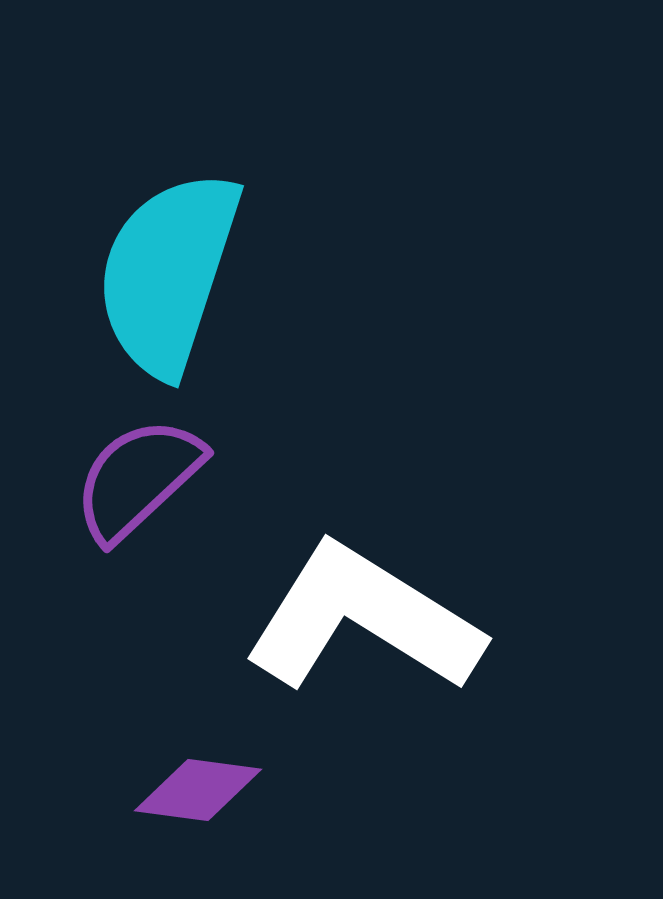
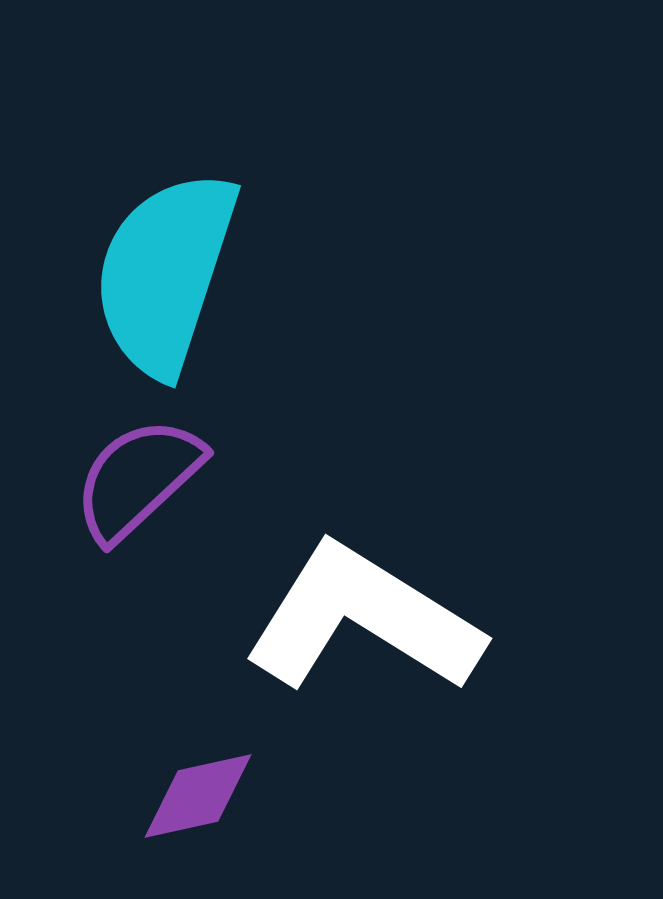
cyan semicircle: moved 3 px left
purple diamond: moved 6 px down; rotated 20 degrees counterclockwise
